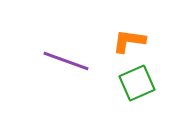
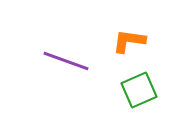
green square: moved 2 px right, 7 px down
